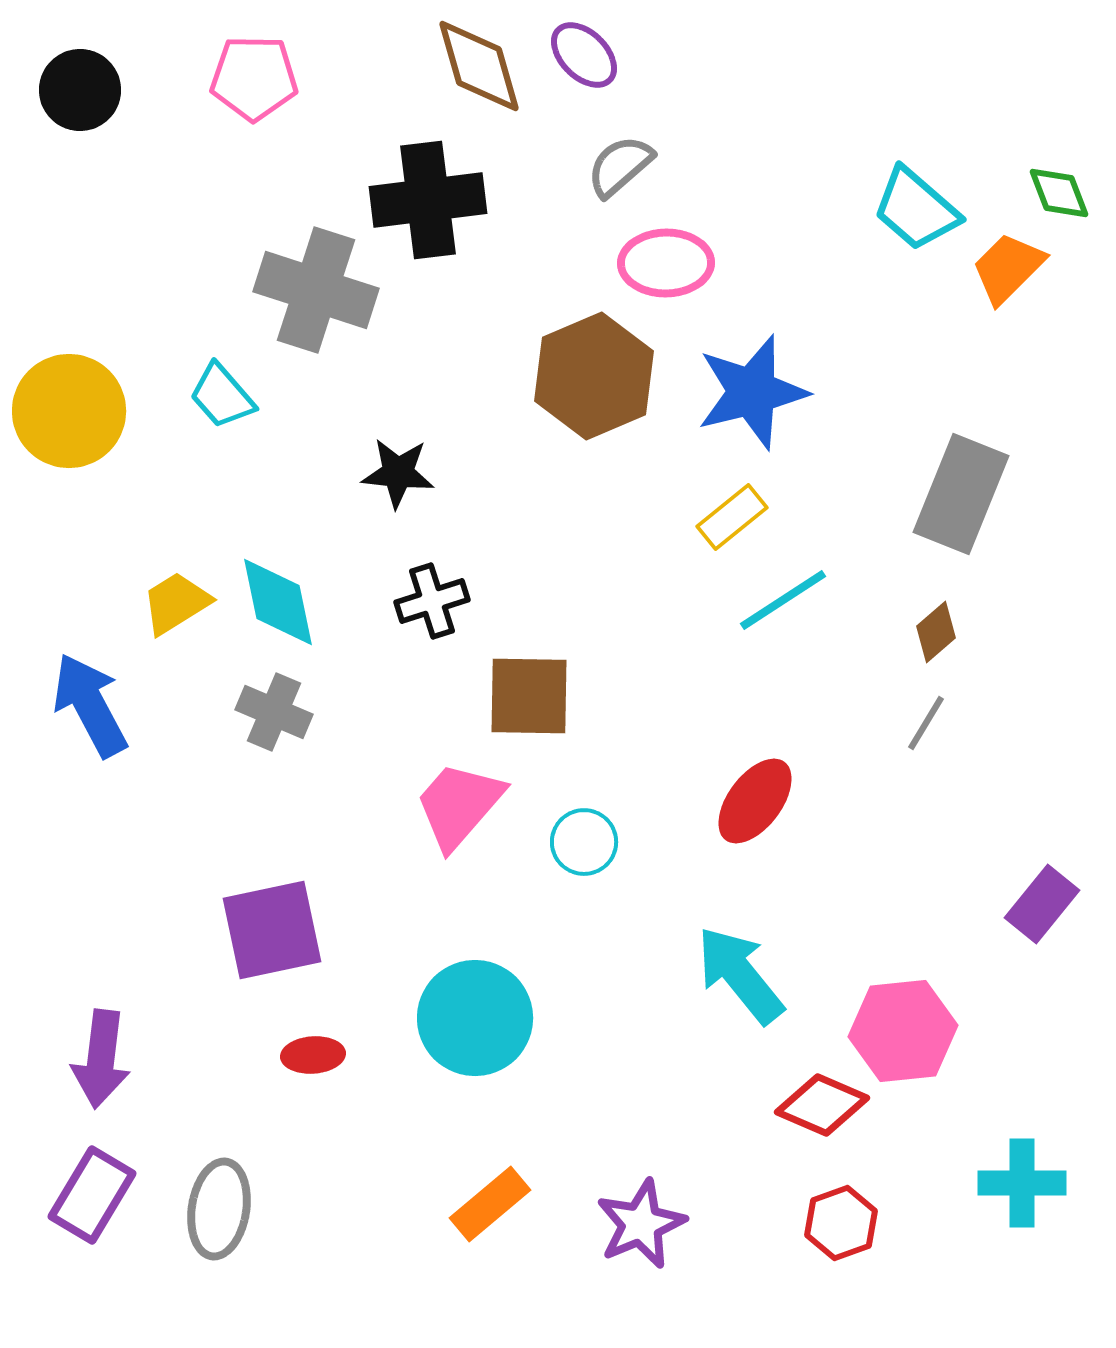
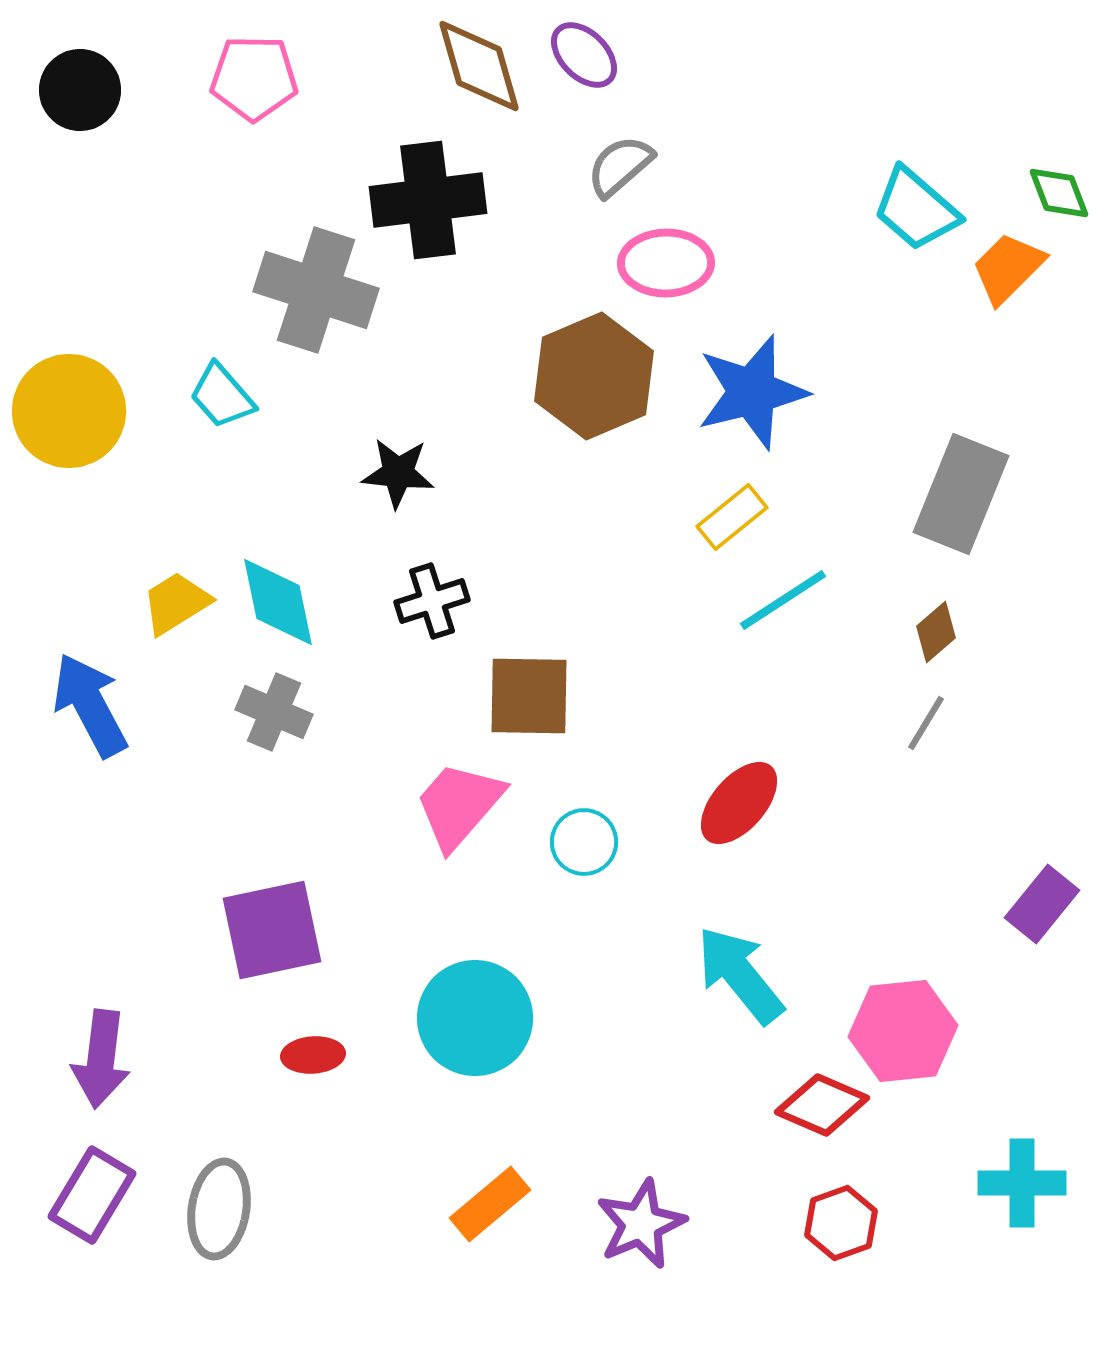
red ellipse at (755, 801): moved 16 px left, 2 px down; rotated 4 degrees clockwise
